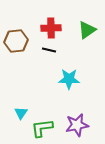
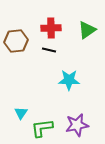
cyan star: moved 1 px down
